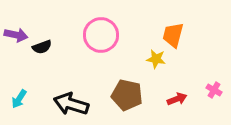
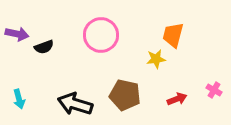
purple arrow: moved 1 px right, 1 px up
black semicircle: moved 2 px right
yellow star: rotated 18 degrees counterclockwise
brown pentagon: moved 2 px left
cyan arrow: rotated 48 degrees counterclockwise
black arrow: moved 4 px right
